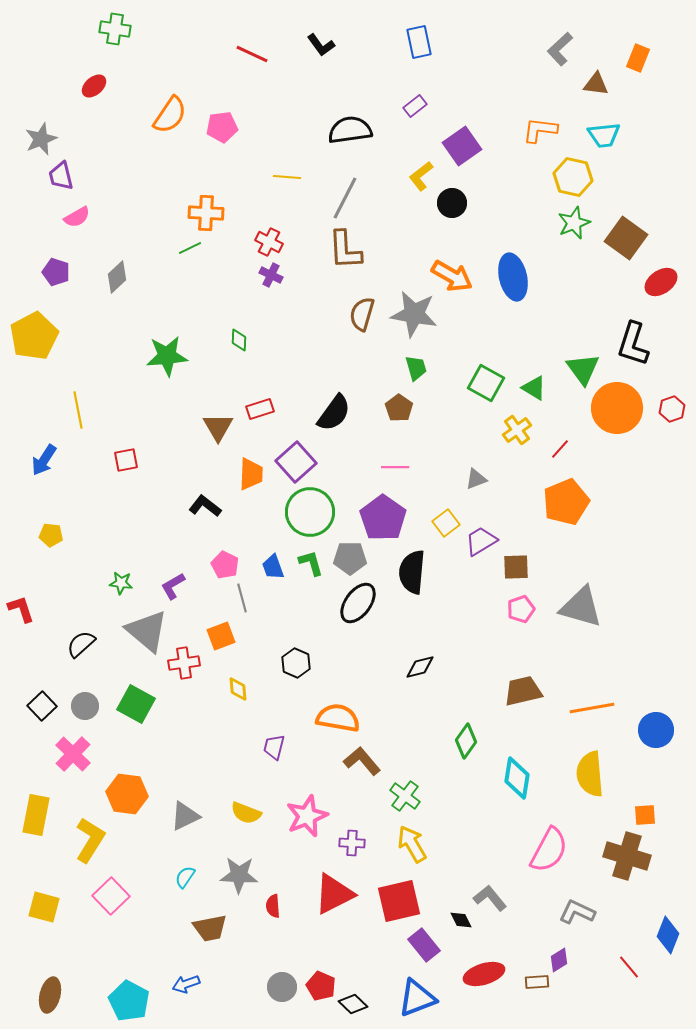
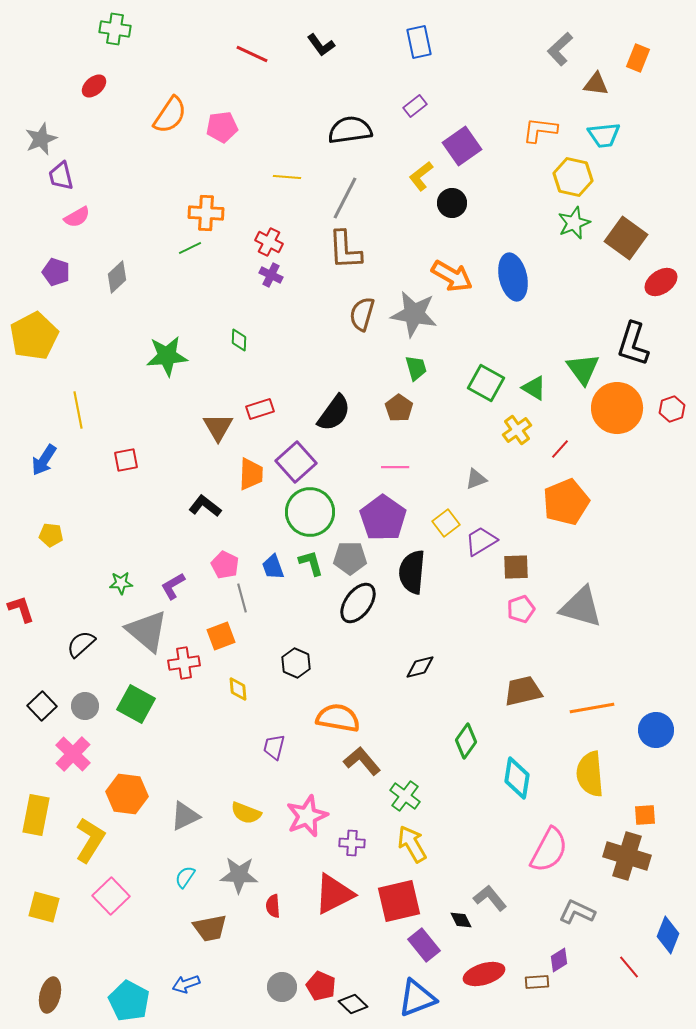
green star at (121, 583): rotated 10 degrees counterclockwise
